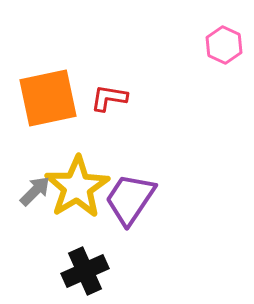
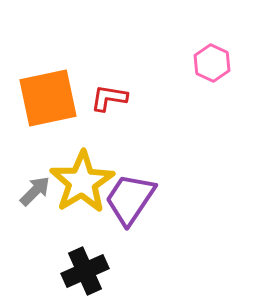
pink hexagon: moved 12 px left, 18 px down
yellow star: moved 5 px right, 5 px up
